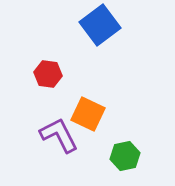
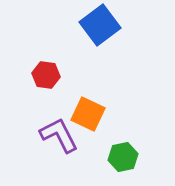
red hexagon: moved 2 px left, 1 px down
green hexagon: moved 2 px left, 1 px down
